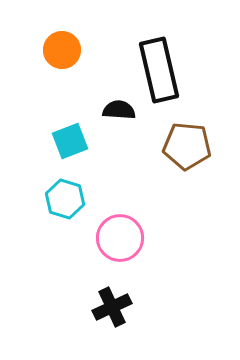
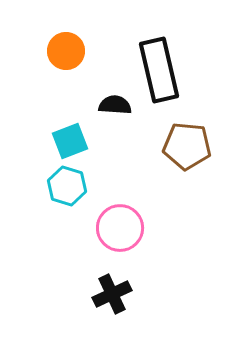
orange circle: moved 4 px right, 1 px down
black semicircle: moved 4 px left, 5 px up
cyan hexagon: moved 2 px right, 13 px up
pink circle: moved 10 px up
black cross: moved 13 px up
